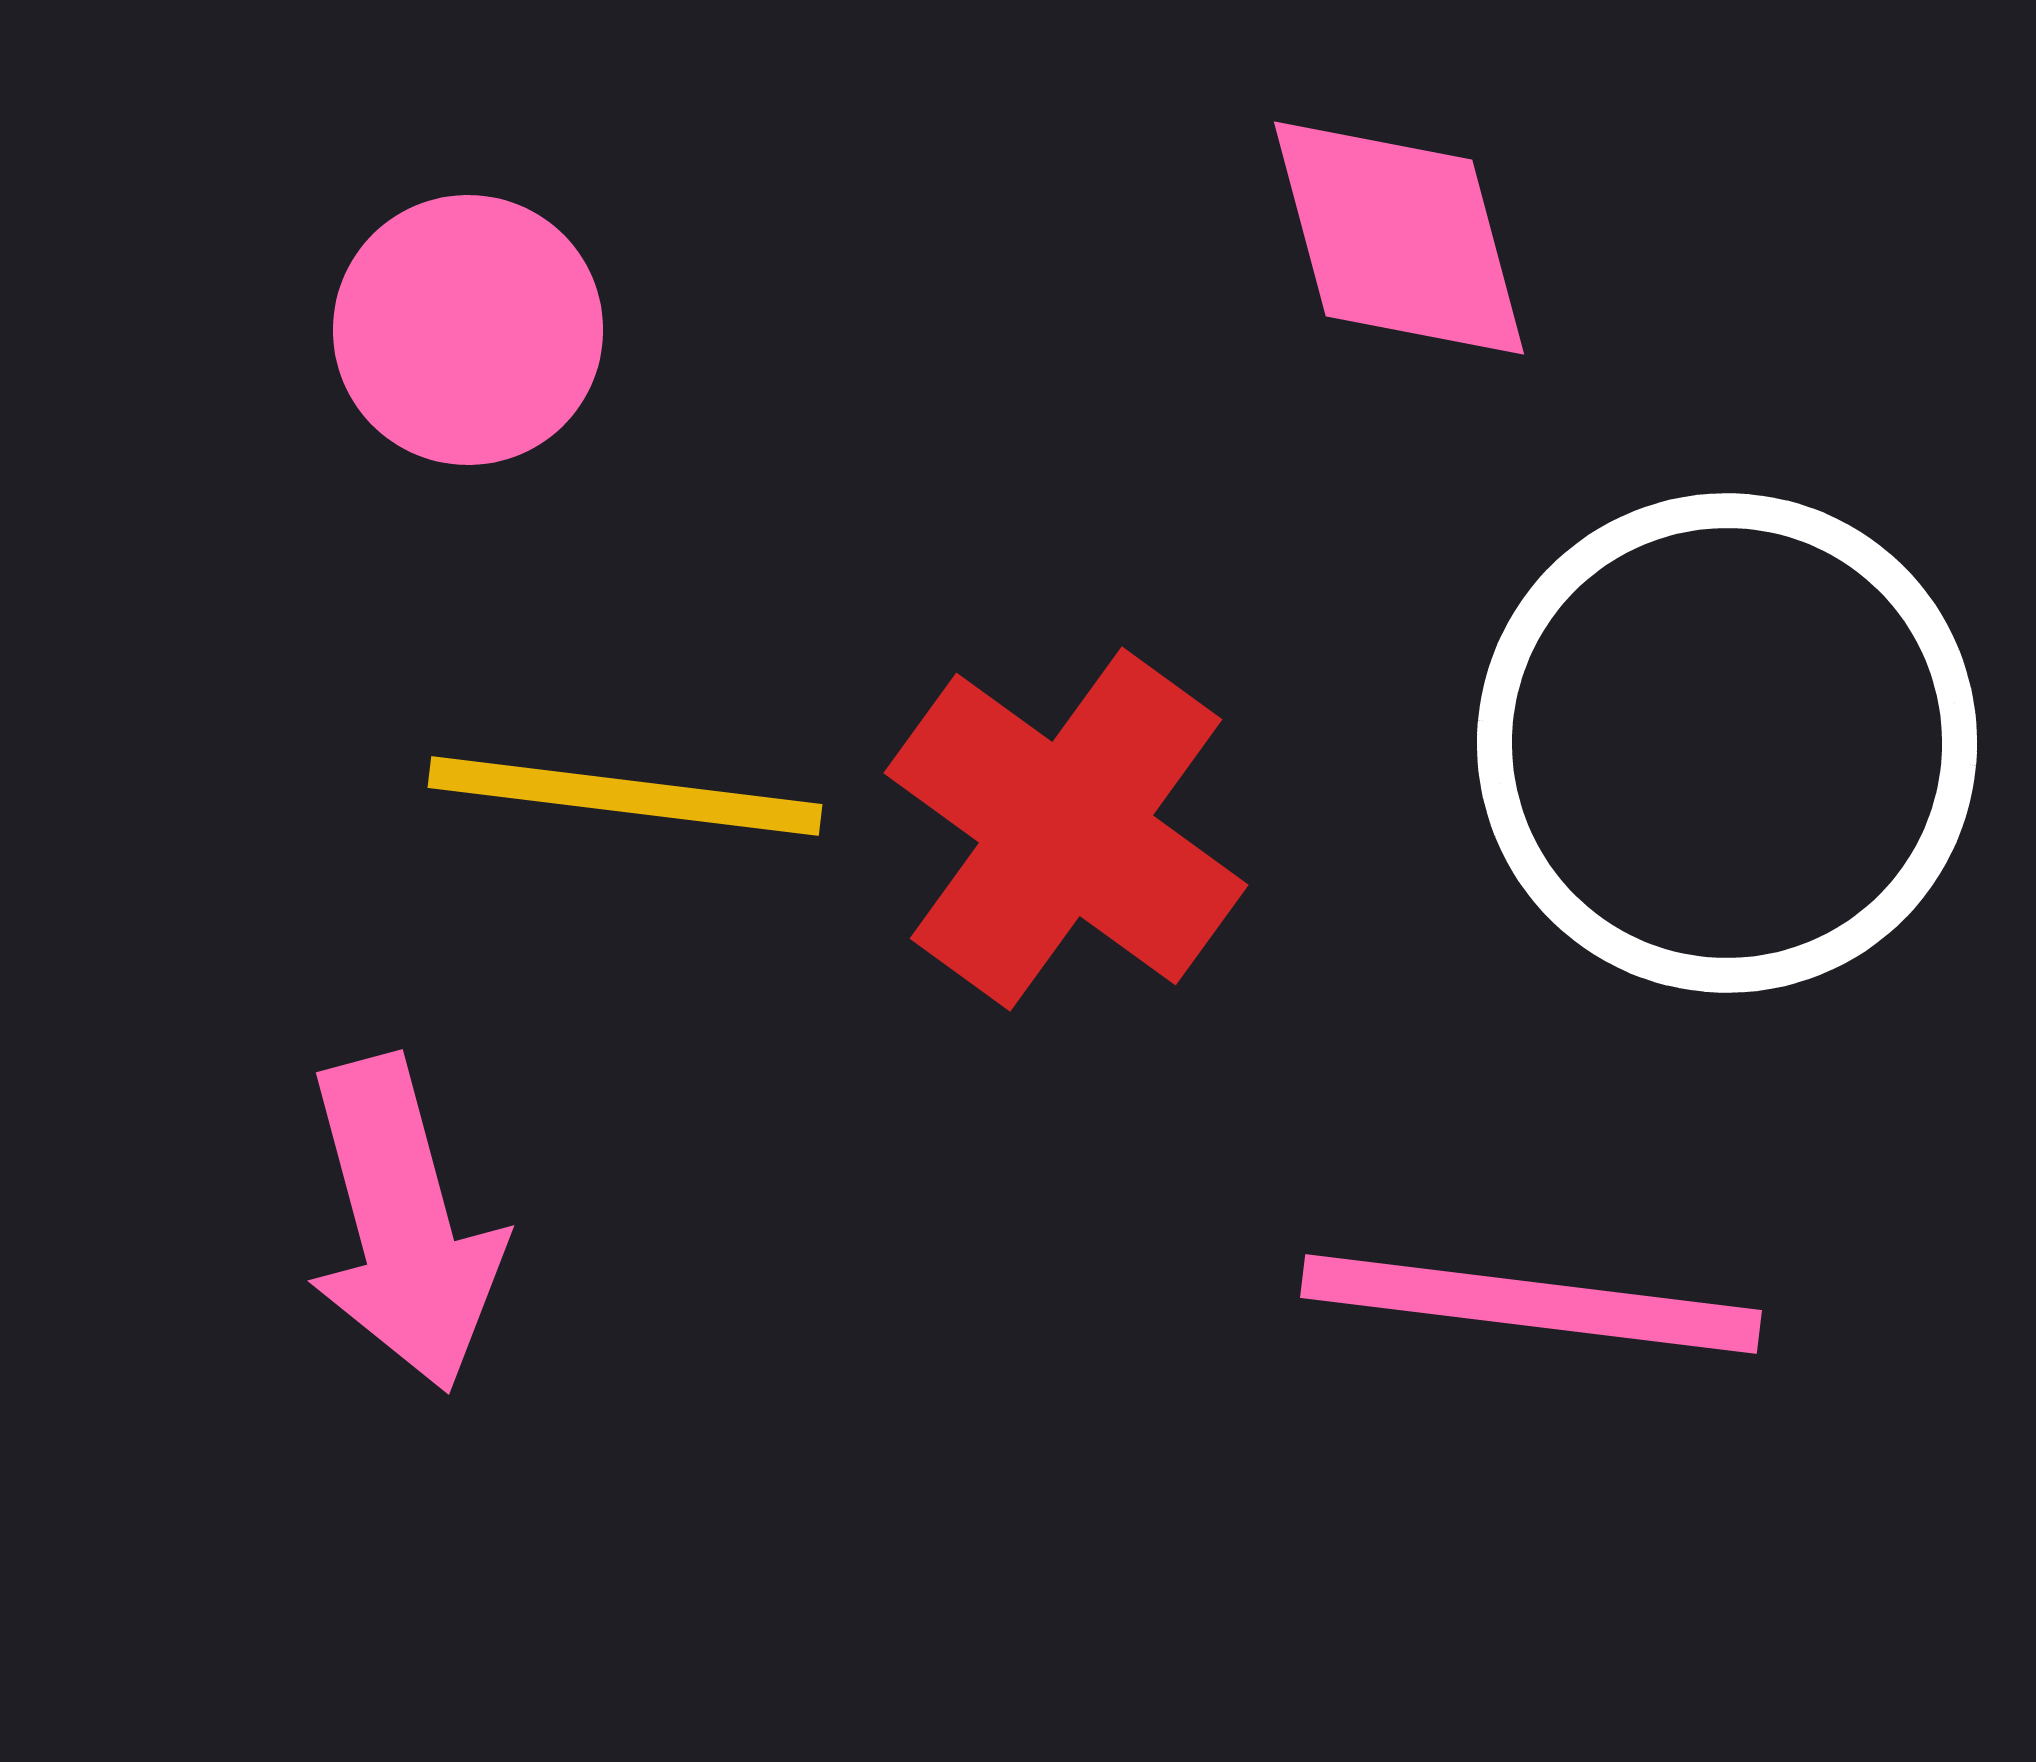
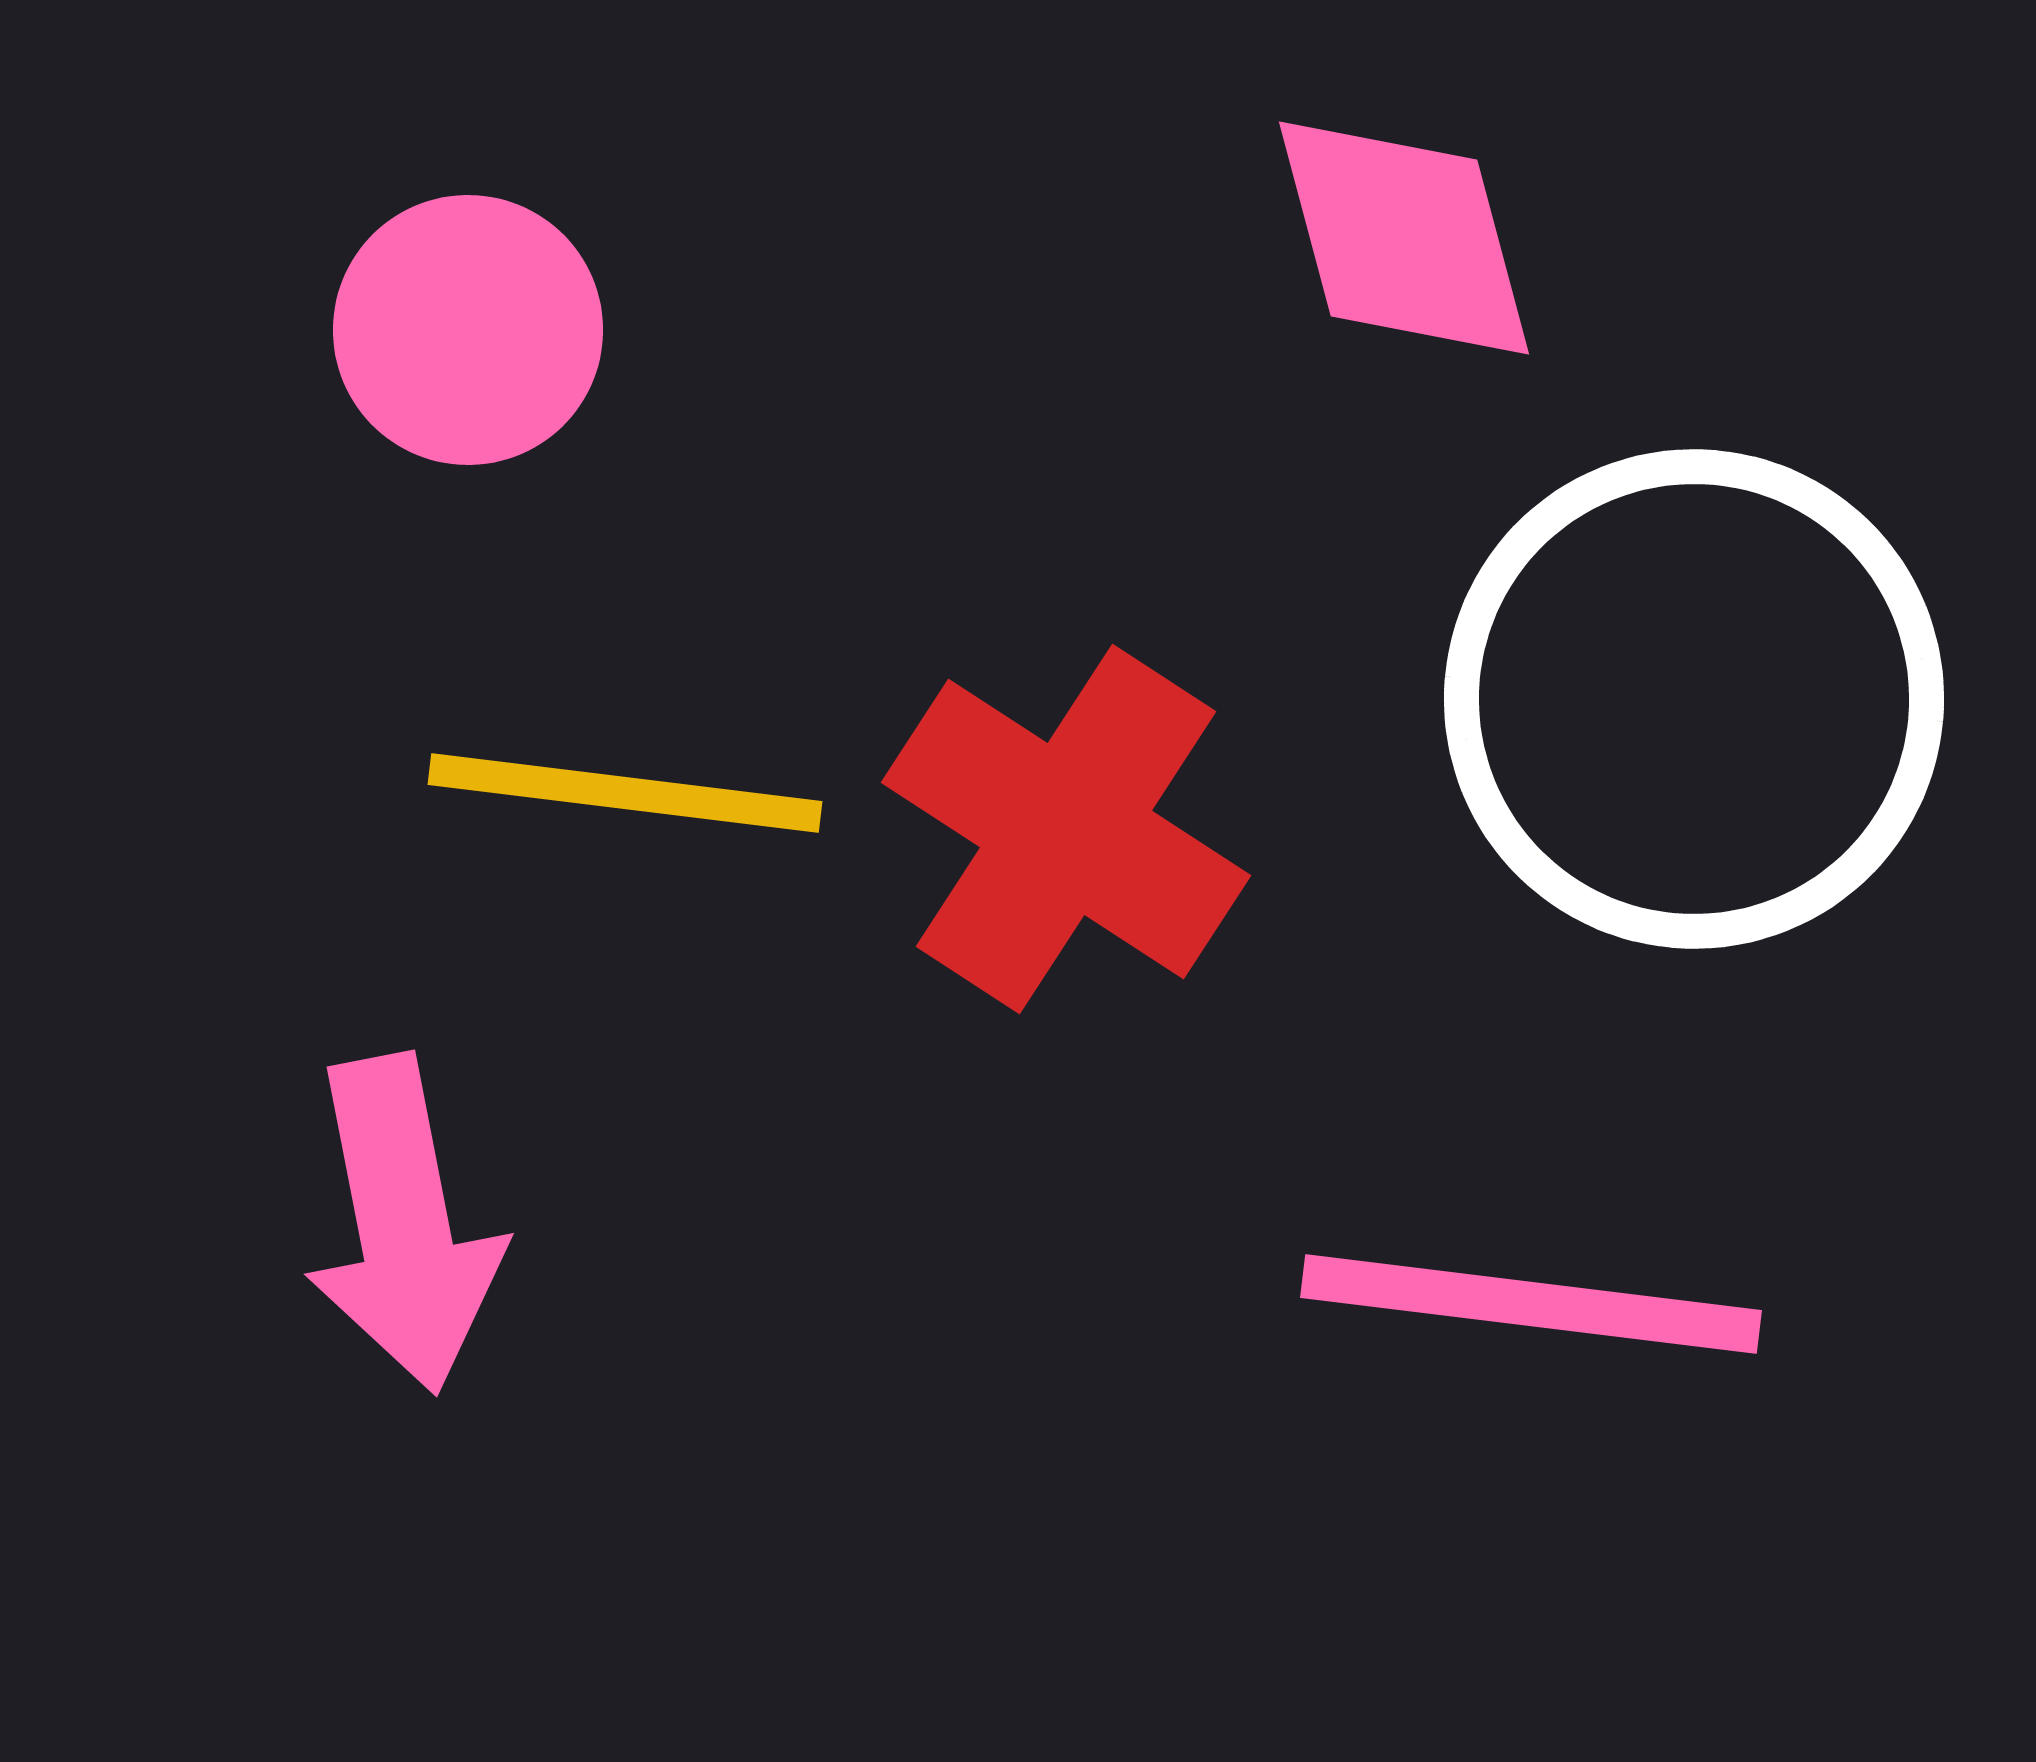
pink diamond: moved 5 px right
white circle: moved 33 px left, 44 px up
yellow line: moved 3 px up
red cross: rotated 3 degrees counterclockwise
pink arrow: rotated 4 degrees clockwise
